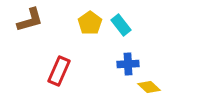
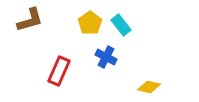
blue cross: moved 22 px left, 7 px up; rotated 30 degrees clockwise
yellow diamond: rotated 30 degrees counterclockwise
